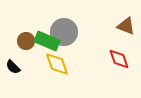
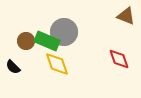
brown triangle: moved 10 px up
